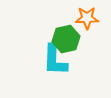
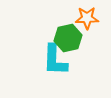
green hexagon: moved 2 px right, 1 px up
